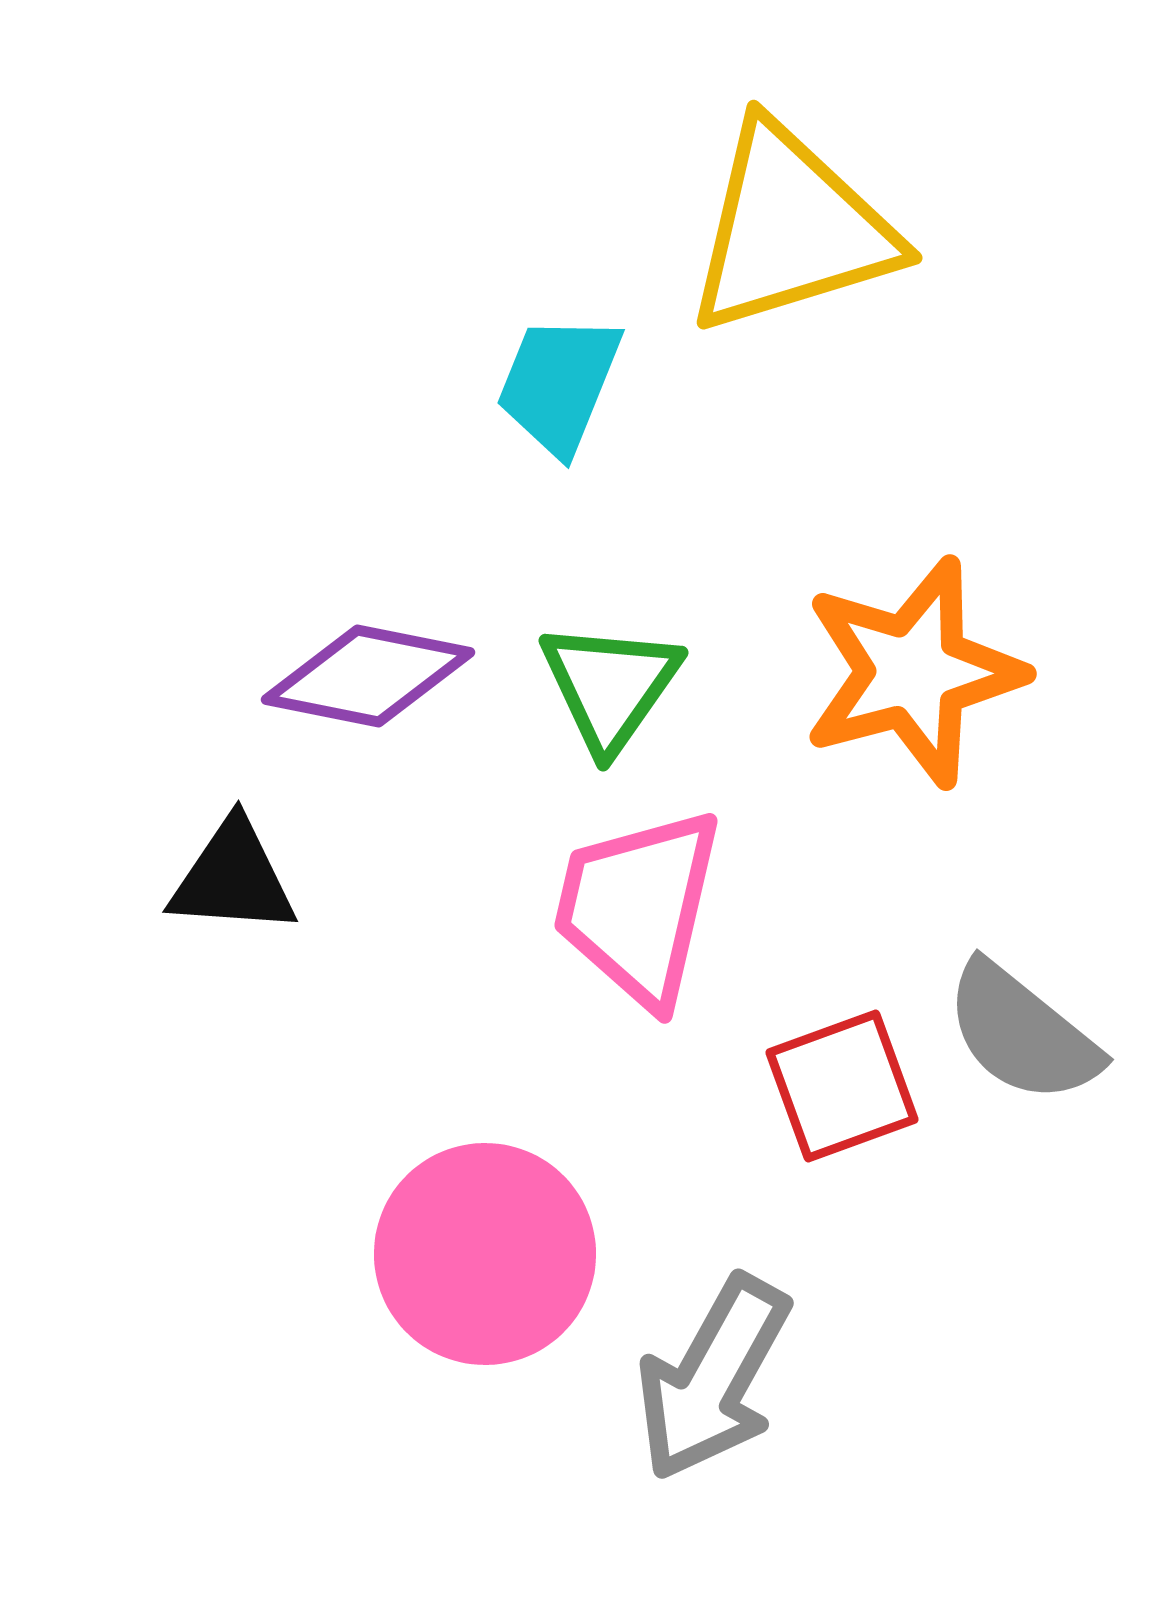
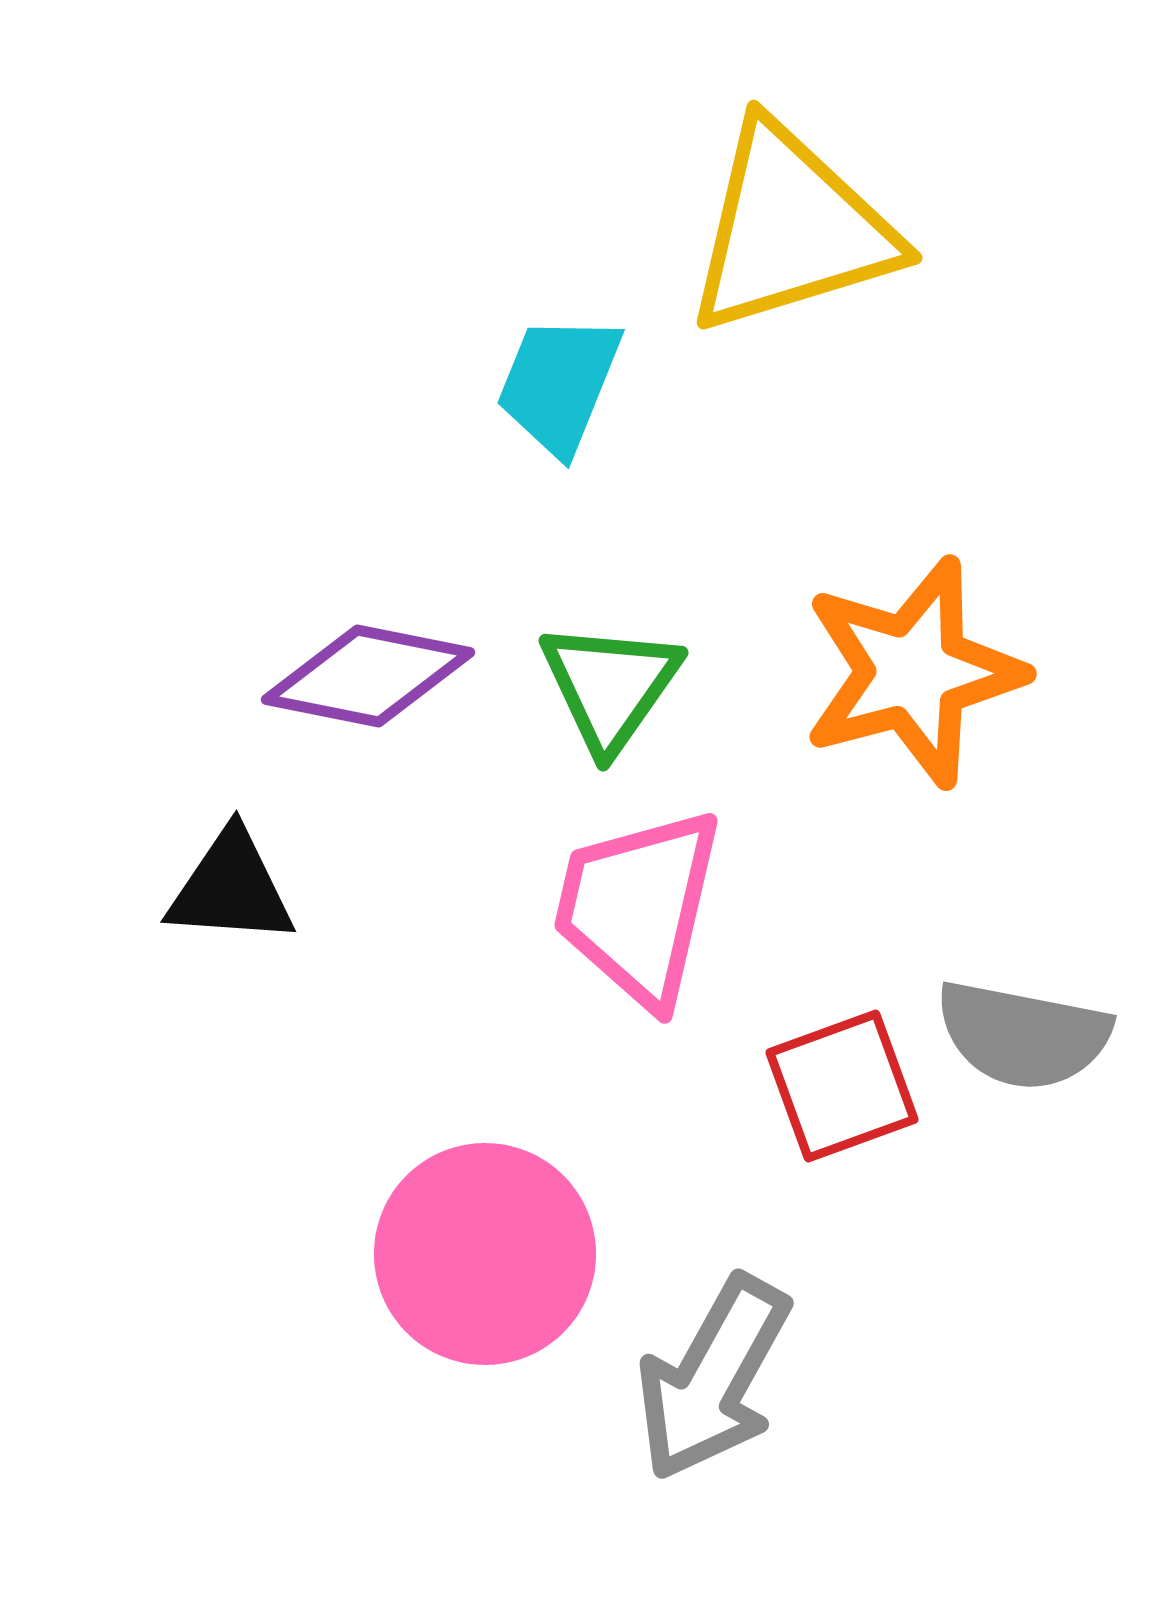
black triangle: moved 2 px left, 10 px down
gray semicircle: moved 1 px right, 2 px down; rotated 28 degrees counterclockwise
